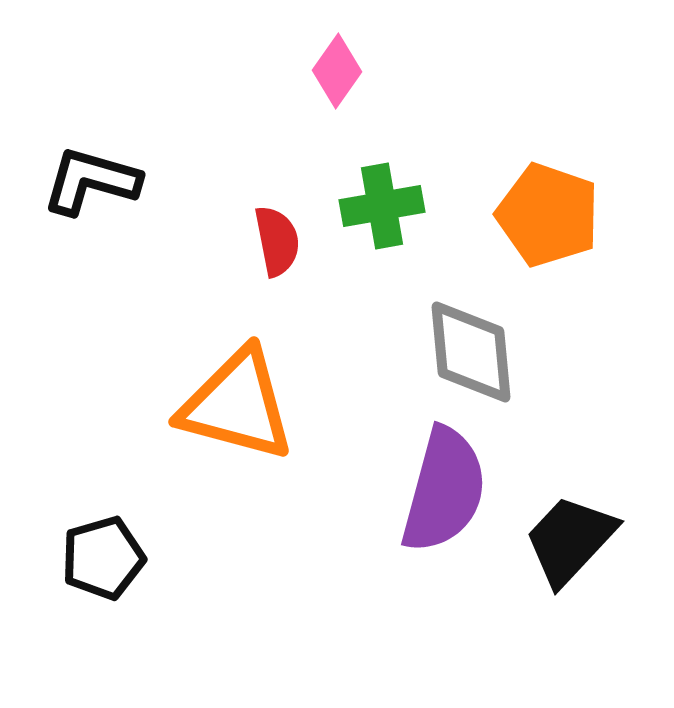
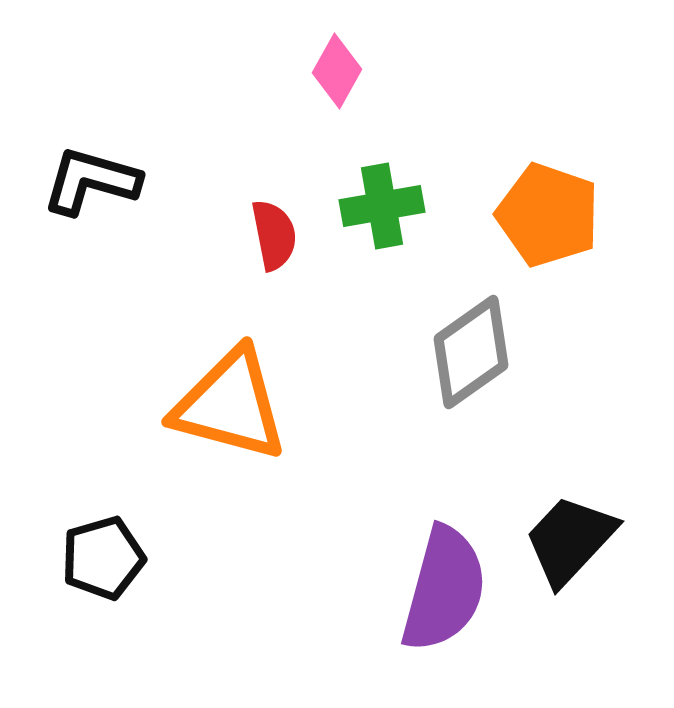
pink diamond: rotated 6 degrees counterclockwise
red semicircle: moved 3 px left, 6 px up
gray diamond: rotated 60 degrees clockwise
orange triangle: moved 7 px left
purple semicircle: moved 99 px down
